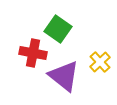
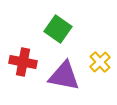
red cross: moved 10 px left, 9 px down
purple triangle: rotated 28 degrees counterclockwise
